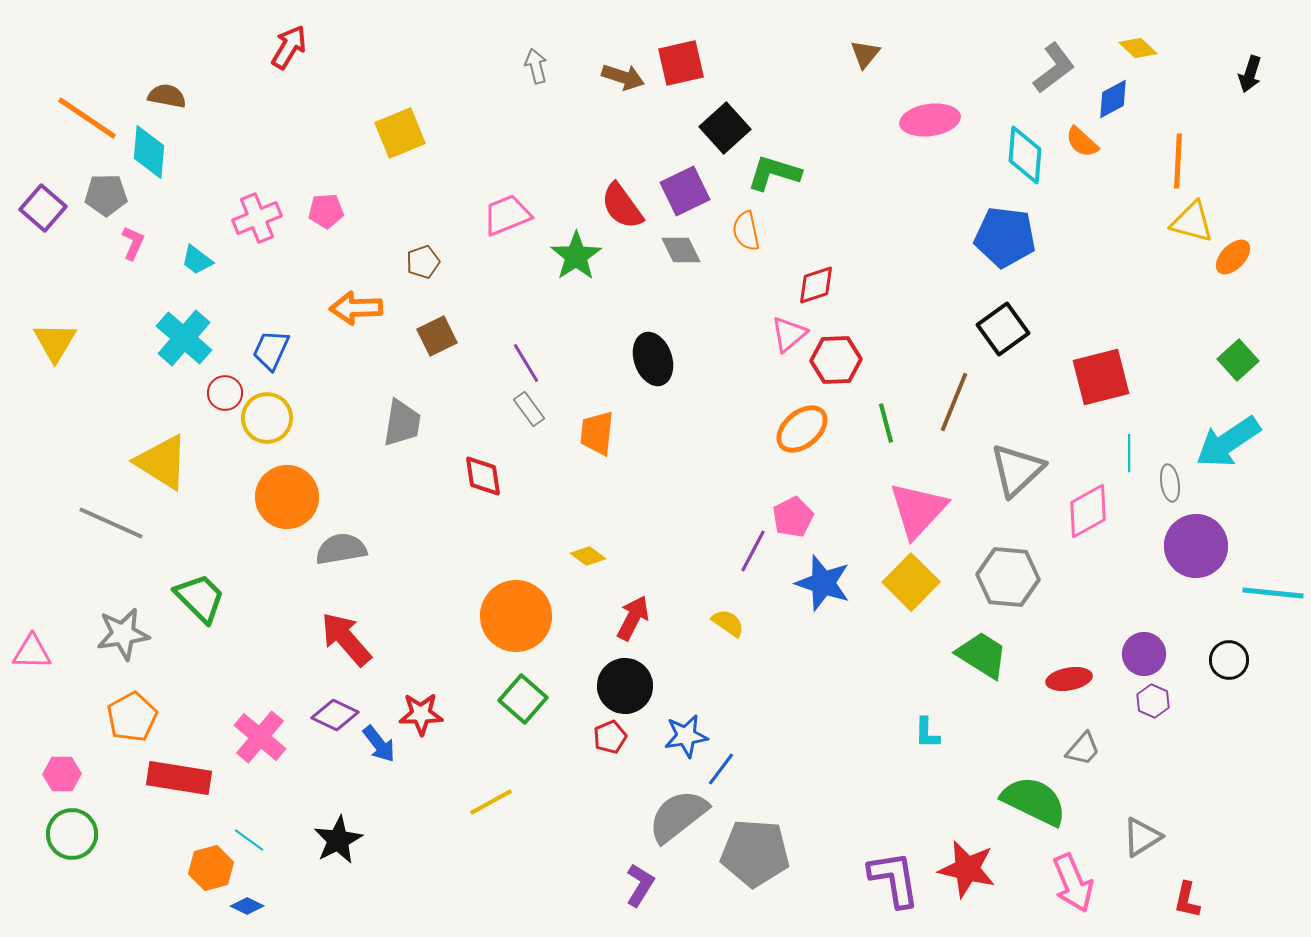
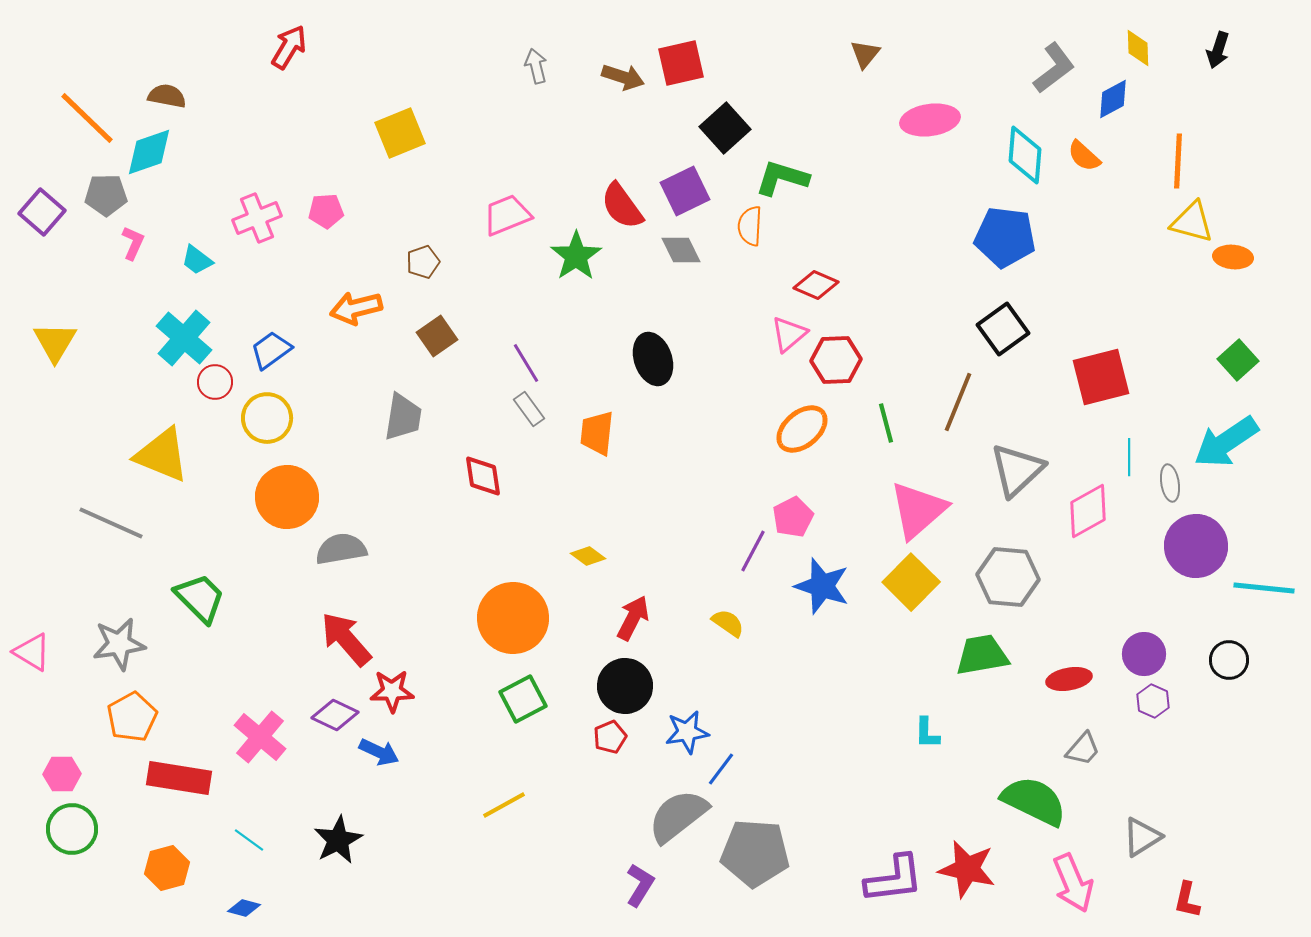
yellow diamond at (1138, 48): rotated 45 degrees clockwise
black arrow at (1250, 74): moved 32 px left, 24 px up
orange line at (87, 118): rotated 10 degrees clockwise
orange semicircle at (1082, 142): moved 2 px right, 14 px down
cyan diamond at (149, 152): rotated 66 degrees clockwise
green L-shape at (774, 173): moved 8 px right, 5 px down
purple square at (43, 208): moved 1 px left, 4 px down
orange semicircle at (746, 231): moved 4 px right, 5 px up; rotated 15 degrees clockwise
orange ellipse at (1233, 257): rotated 51 degrees clockwise
red diamond at (816, 285): rotated 42 degrees clockwise
orange arrow at (356, 308): rotated 12 degrees counterclockwise
brown square at (437, 336): rotated 9 degrees counterclockwise
blue trapezoid at (271, 350): rotated 30 degrees clockwise
red circle at (225, 393): moved 10 px left, 11 px up
brown line at (954, 402): moved 4 px right
gray trapezoid at (402, 423): moved 1 px right, 6 px up
cyan arrow at (1228, 442): moved 2 px left
cyan line at (1129, 453): moved 4 px down
yellow triangle at (162, 462): moved 7 px up; rotated 10 degrees counterclockwise
pink triangle at (918, 510): rotated 6 degrees clockwise
blue star at (823, 583): moved 1 px left, 3 px down
cyan line at (1273, 593): moved 9 px left, 5 px up
orange circle at (516, 616): moved 3 px left, 2 px down
gray star at (123, 634): moved 4 px left, 10 px down
pink triangle at (32, 652): rotated 30 degrees clockwise
green trapezoid at (982, 655): rotated 42 degrees counterclockwise
green square at (523, 699): rotated 21 degrees clockwise
red star at (421, 714): moved 29 px left, 23 px up
blue star at (686, 736): moved 1 px right, 4 px up
blue arrow at (379, 744): moved 8 px down; rotated 27 degrees counterclockwise
yellow line at (491, 802): moved 13 px right, 3 px down
green circle at (72, 834): moved 5 px up
orange hexagon at (211, 868): moved 44 px left
purple L-shape at (894, 879): rotated 92 degrees clockwise
blue diamond at (247, 906): moved 3 px left, 2 px down; rotated 12 degrees counterclockwise
